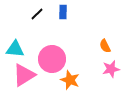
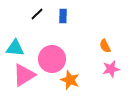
blue rectangle: moved 4 px down
cyan triangle: moved 1 px up
